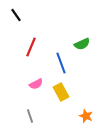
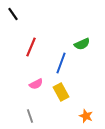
black line: moved 3 px left, 1 px up
blue line: rotated 40 degrees clockwise
